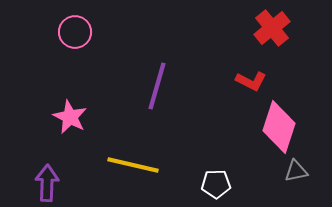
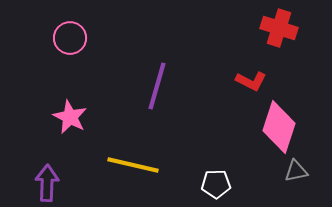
red cross: moved 7 px right; rotated 33 degrees counterclockwise
pink circle: moved 5 px left, 6 px down
